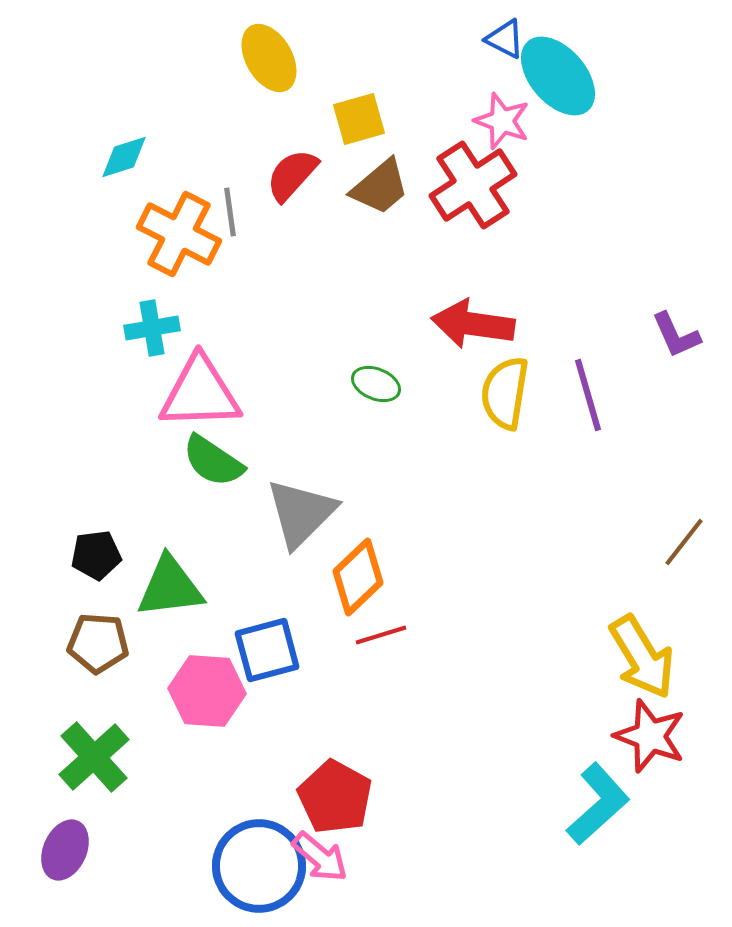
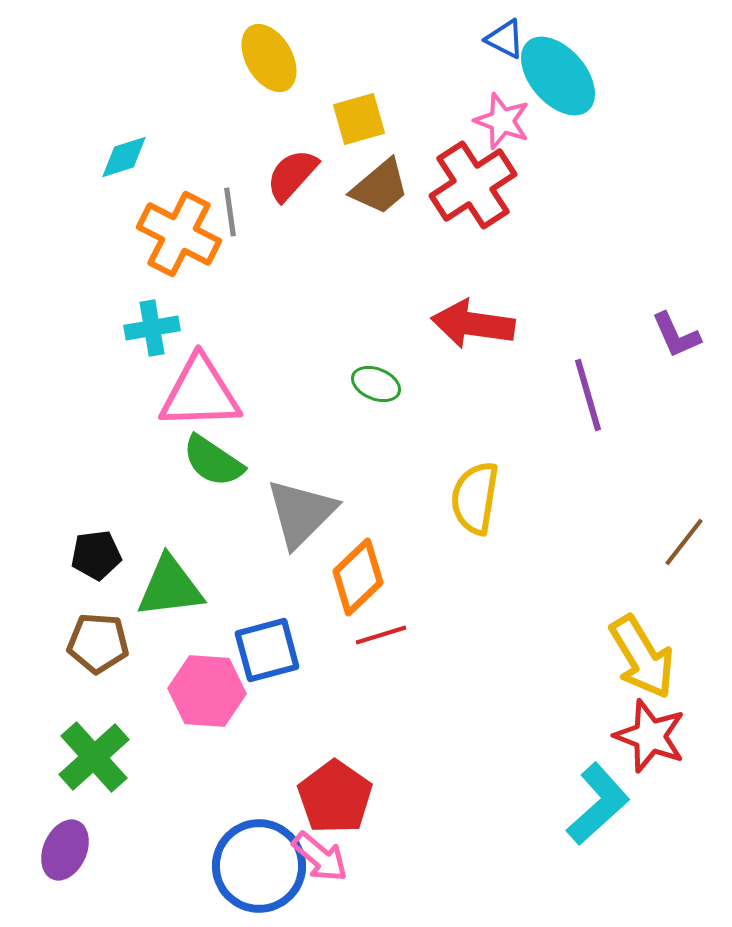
yellow semicircle: moved 30 px left, 105 px down
red pentagon: rotated 6 degrees clockwise
